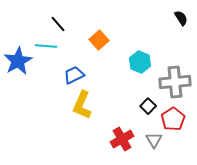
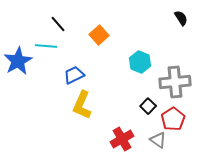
orange square: moved 5 px up
gray triangle: moved 4 px right; rotated 24 degrees counterclockwise
